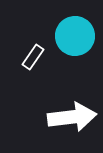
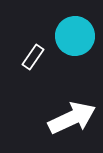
white arrow: moved 1 px down; rotated 18 degrees counterclockwise
